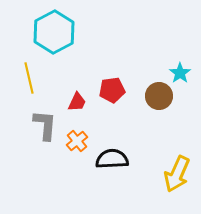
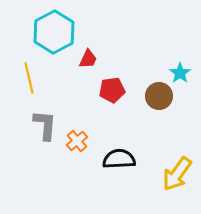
red trapezoid: moved 11 px right, 43 px up
black semicircle: moved 7 px right
yellow arrow: rotated 12 degrees clockwise
